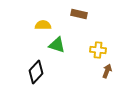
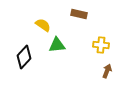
yellow semicircle: rotated 35 degrees clockwise
green triangle: rotated 24 degrees counterclockwise
yellow cross: moved 3 px right, 5 px up
black diamond: moved 12 px left, 15 px up
